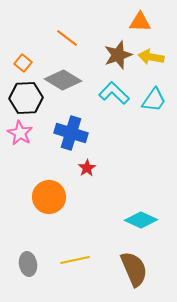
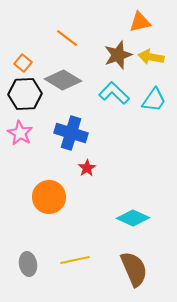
orange triangle: rotated 15 degrees counterclockwise
black hexagon: moved 1 px left, 4 px up
cyan diamond: moved 8 px left, 2 px up
